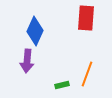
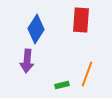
red rectangle: moved 5 px left, 2 px down
blue diamond: moved 1 px right, 2 px up; rotated 8 degrees clockwise
